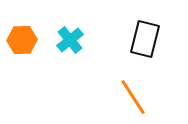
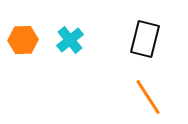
orange hexagon: moved 1 px right
orange line: moved 15 px right
